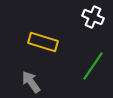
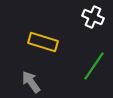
green line: moved 1 px right
